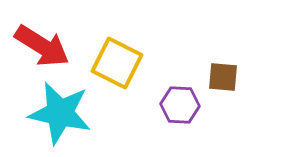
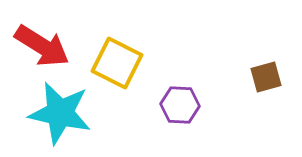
brown square: moved 43 px right; rotated 20 degrees counterclockwise
